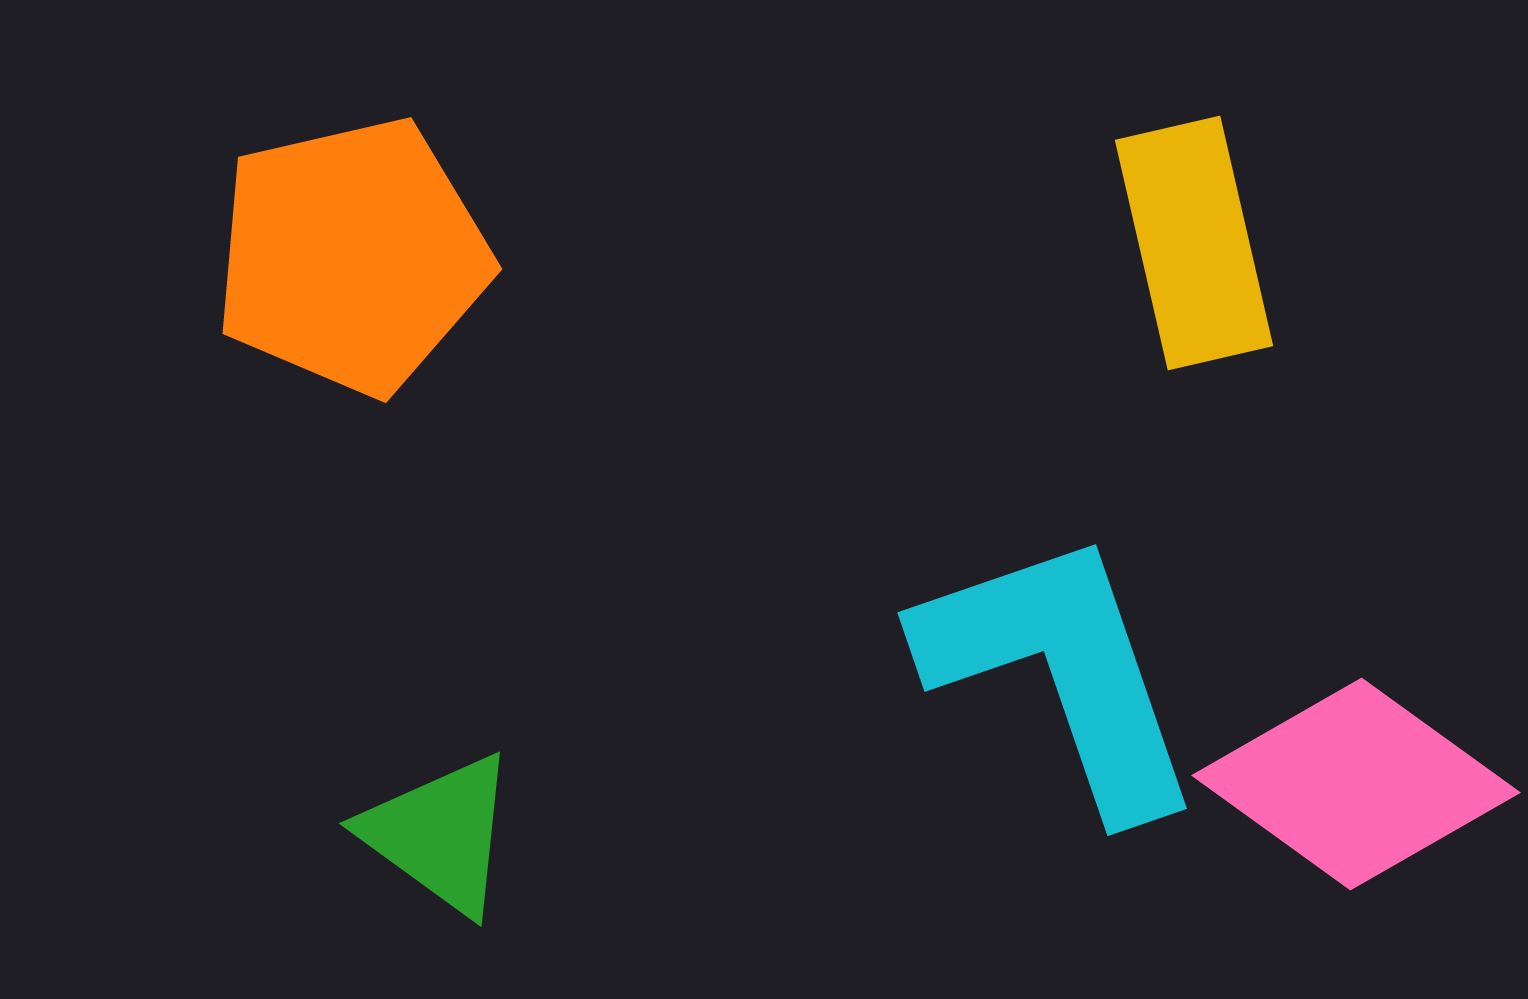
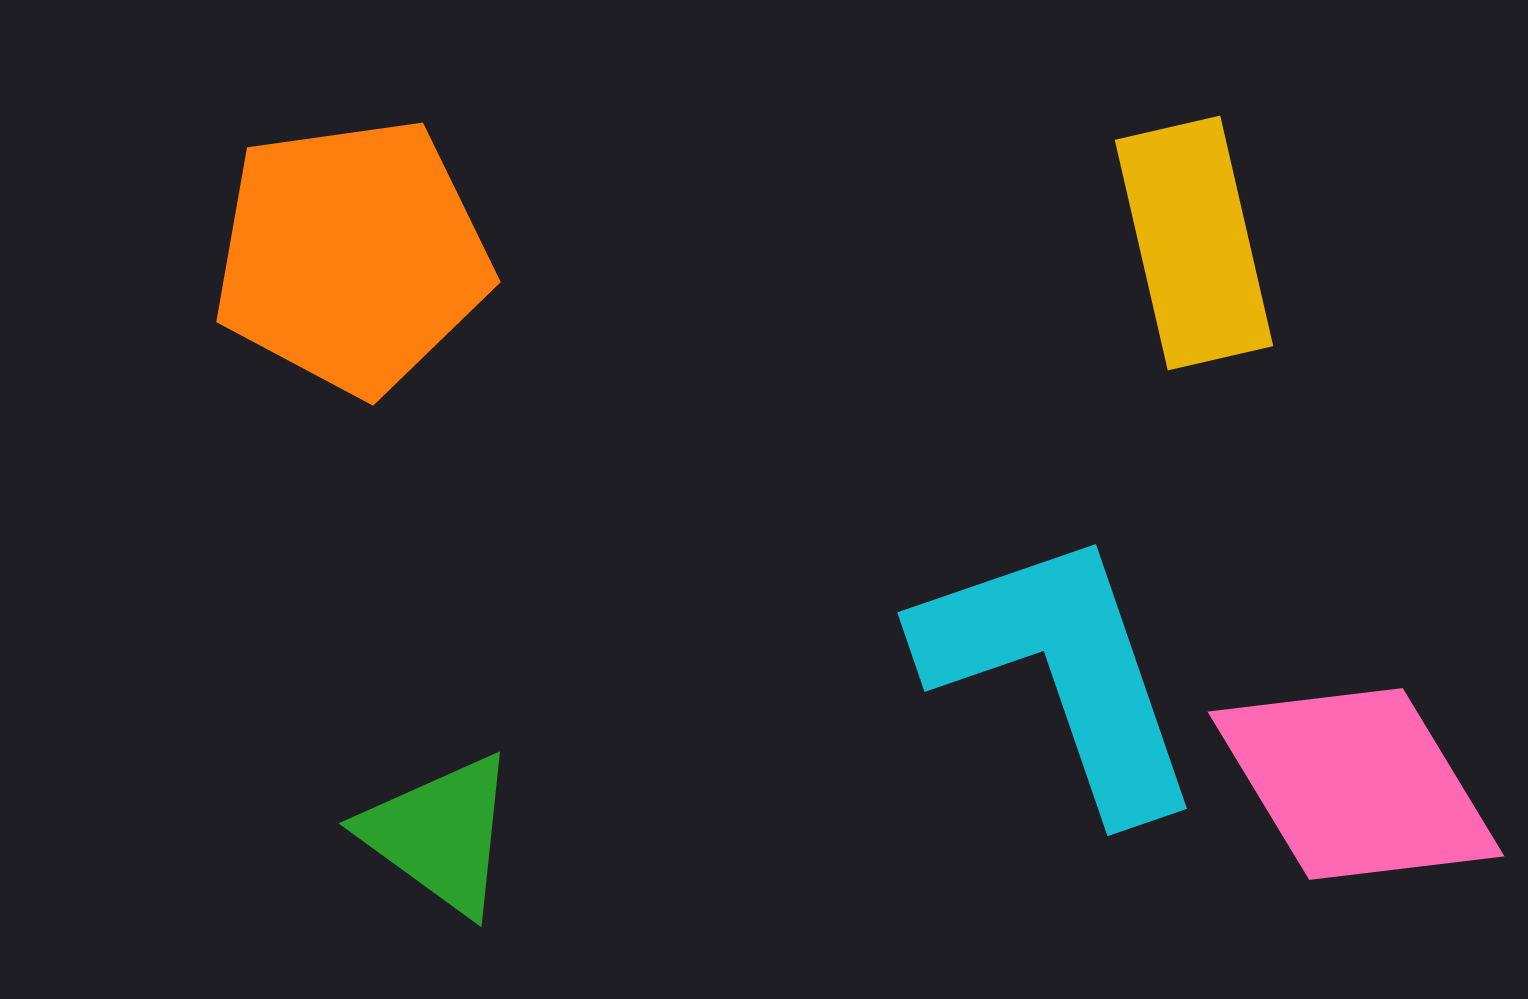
orange pentagon: rotated 5 degrees clockwise
pink diamond: rotated 23 degrees clockwise
